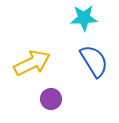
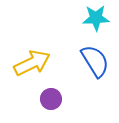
cyan star: moved 12 px right
blue semicircle: moved 1 px right
